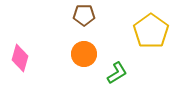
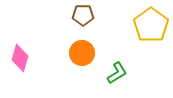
brown pentagon: moved 1 px left
yellow pentagon: moved 6 px up
orange circle: moved 2 px left, 1 px up
